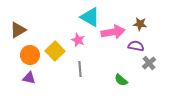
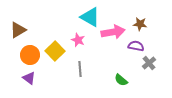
purple triangle: rotated 24 degrees clockwise
